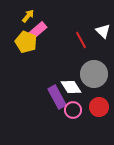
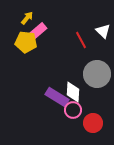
yellow arrow: moved 1 px left, 2 px down
pink rectangle: moved 1 px down
yellow pentagon: rotated 15 degrees counterclockwise
gray circle: moved 3 px right
white diamond: moved 2 px right, 5 px down; rotated 35 degrees clockwise
purple rectangle: rotated 30 degrees counterclockwise
red circle: moved 6 px left, 16 px down
